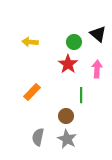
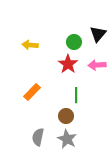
black triangle: rotated 30 degrees clockwise
yellow arrow: moved 3 px down
pink arrow: moved 4 px up; rotated 96 degrees counterclockwise
green line: moved 5 px left
